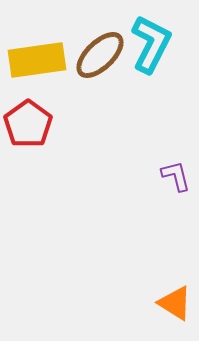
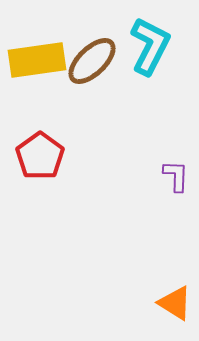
cyan L-shape: moved 1 px left, 2 px down
brown ellipse: moved 8 px left, 6 px down
red pentagon: moved 12 px right, 32 px down
purple L-shape: rotated 16 degrees clockwise
